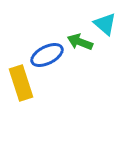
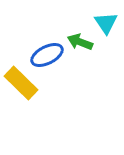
cyan triangle: moved 1 px right, 1 px up; rotated 15 degrees clockwise
yellow rectangle: rotated 28 degrees counterclockwise
